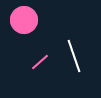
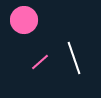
white line: moved 2 px down
